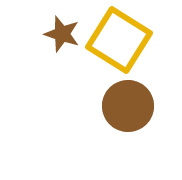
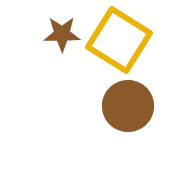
brown star: rotated 18 degrees counterclockwise
